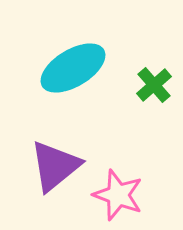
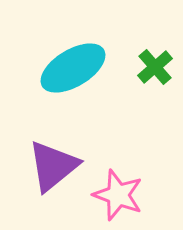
green cross: moved 1 px right, 18 px up
purple triangle: moved 2 px left
